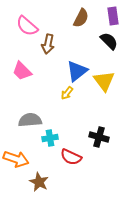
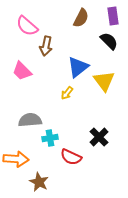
brown arrow: moved 2 px left, 2 px down
blue triangle: moved 1 px right, 4 px up
black cross: rotated 30 degrees clockwise
orange arrow: rotated 15 degrees counterclockwise
